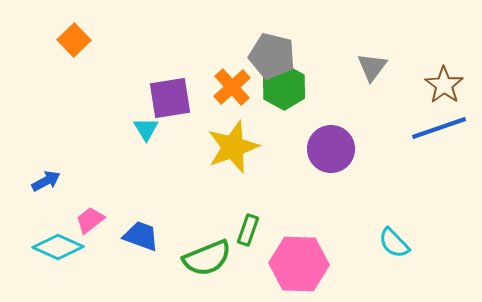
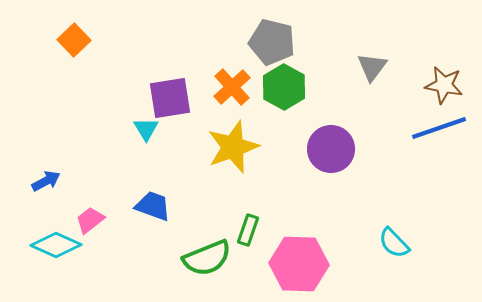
gray pentagon: moved 14 px up
brown star: rotated 24 degrees counterclockwise
blue trapezoid: moved 12 px right, 30 px up
cyan diamond: moved 2 px left, 2 px up
